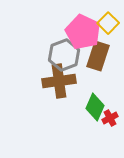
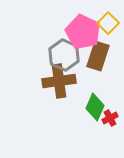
gray hexagon: rotated 16 degrees counterclockwise
